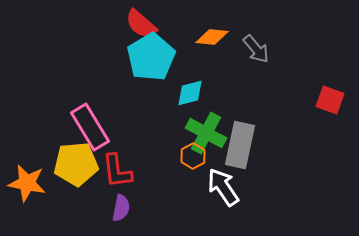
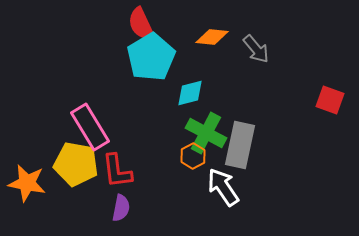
red semicircle: rotated 24 degrees clockwise
yellow pentagon: rotated 15 degrees clockwise
